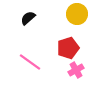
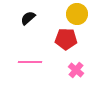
red pentagon: moved 2 px left, 9 px up; rotated 20 degrees clockwise
pink line: rotated 35 degrees counterclockwise
pink cross: rotated 21 degrees counterclockwise
